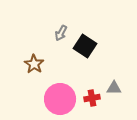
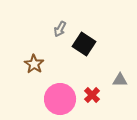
gray arrow: moved 1 px left, 4 px up
black square: moved 1 px left, 2 px up
gray triangle: moved 6 px right, 8 px up
red cross: moved 3 px up; rotated 35 degrees counterclockwise
